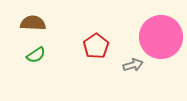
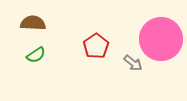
pink circle: moved 2 px down
gray arrow: moved 2 px up; rotated 54 degrees clockwise
